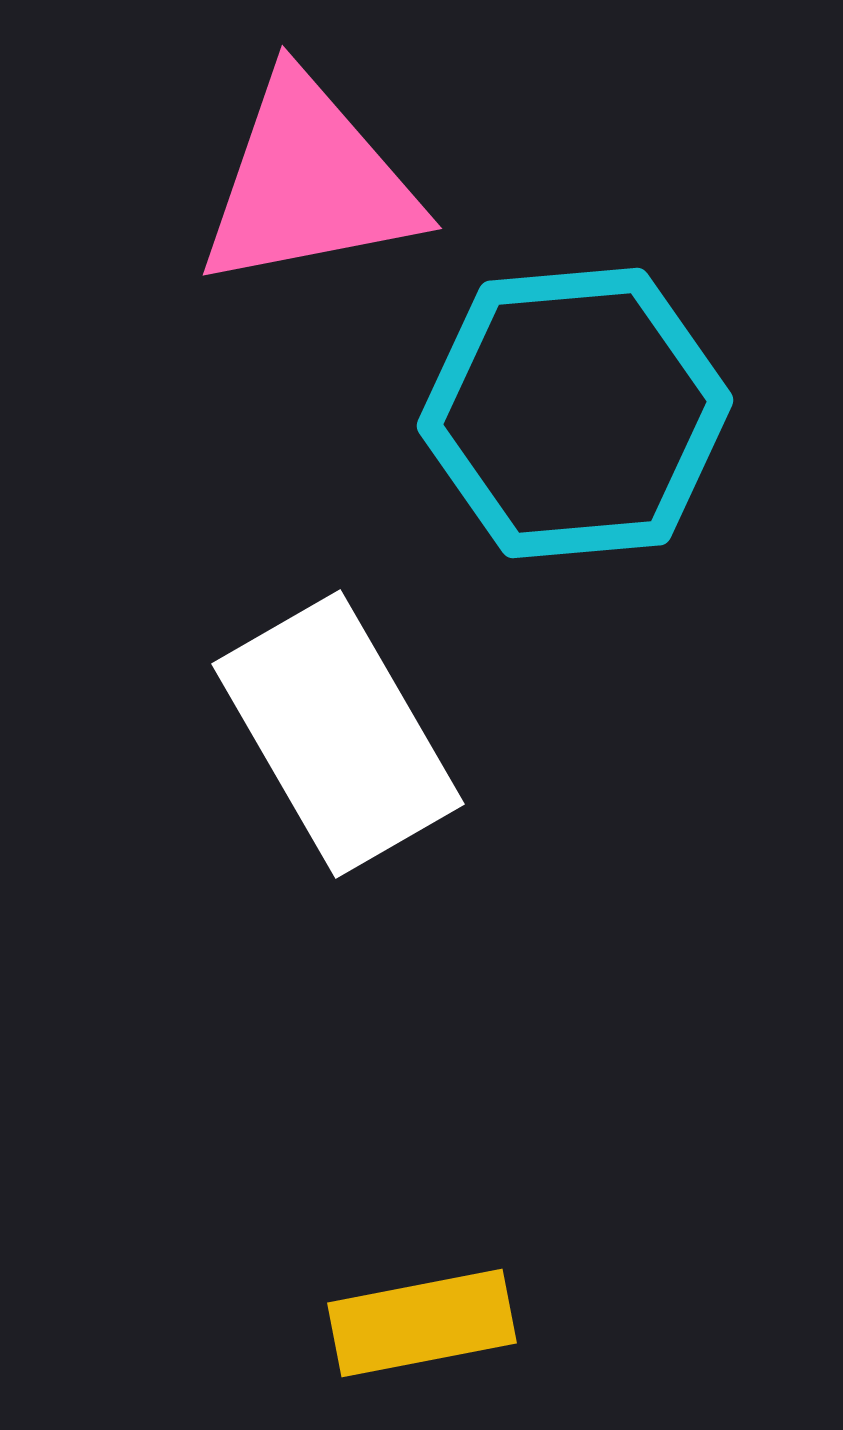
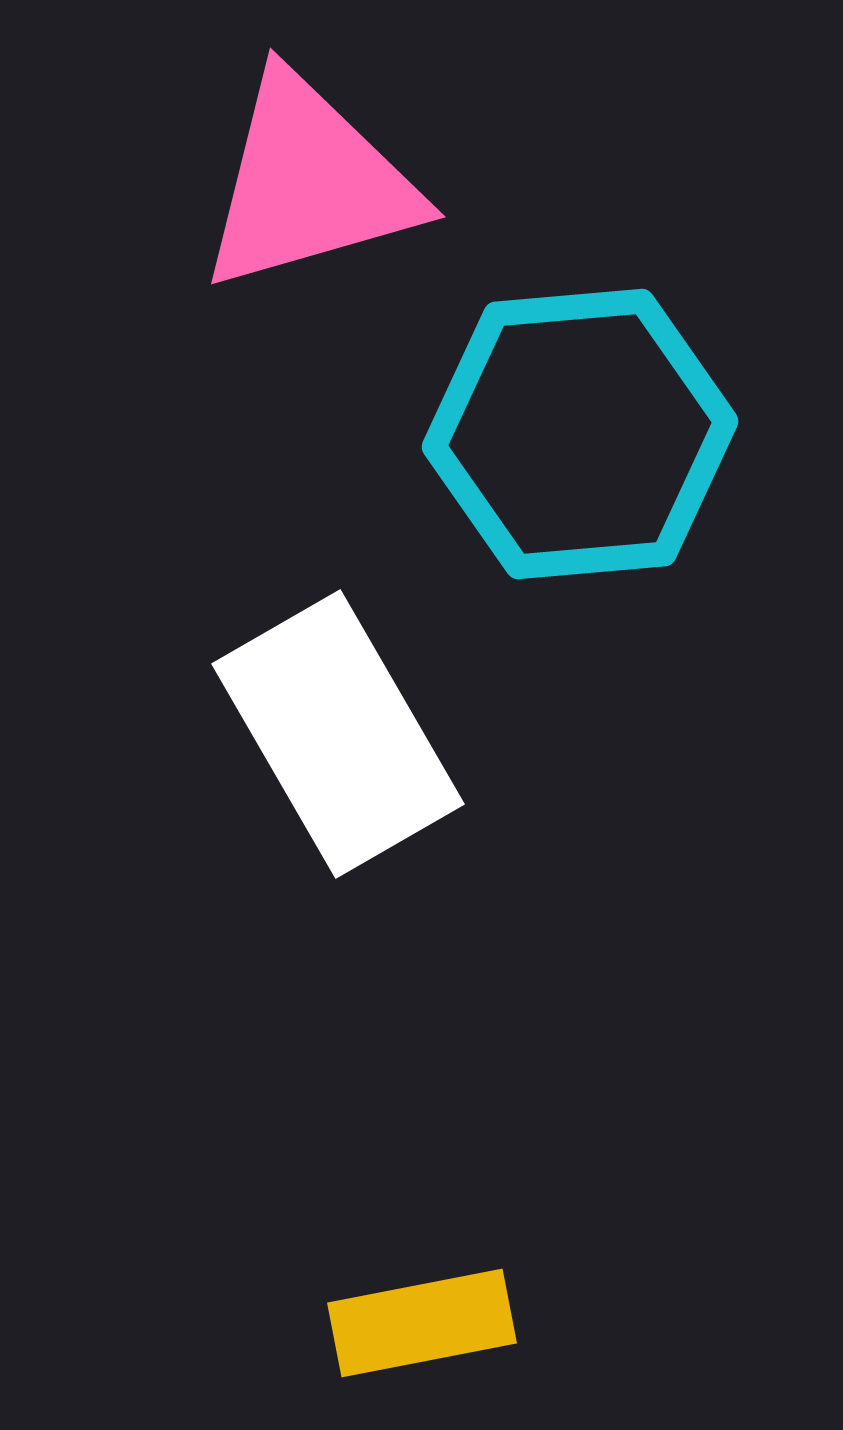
pink triangle: rotated 5 degrees counterclockwise
cyan hexagon: moved 5 px right, 21 px down
